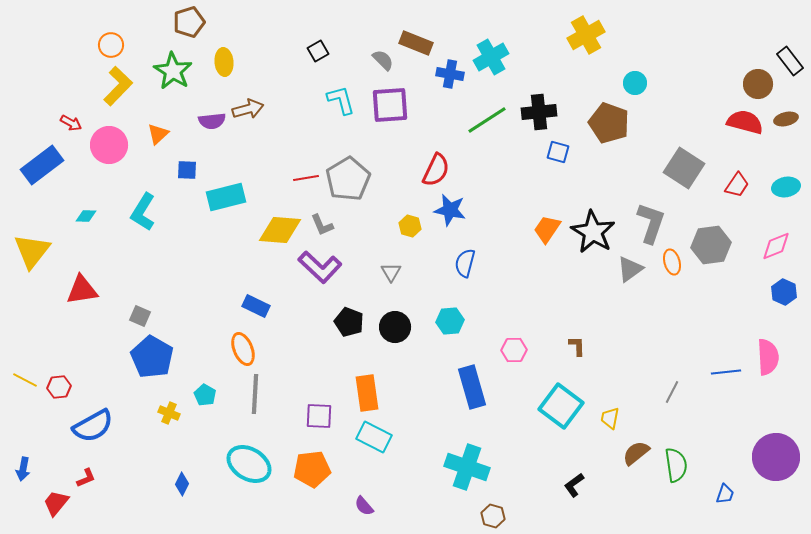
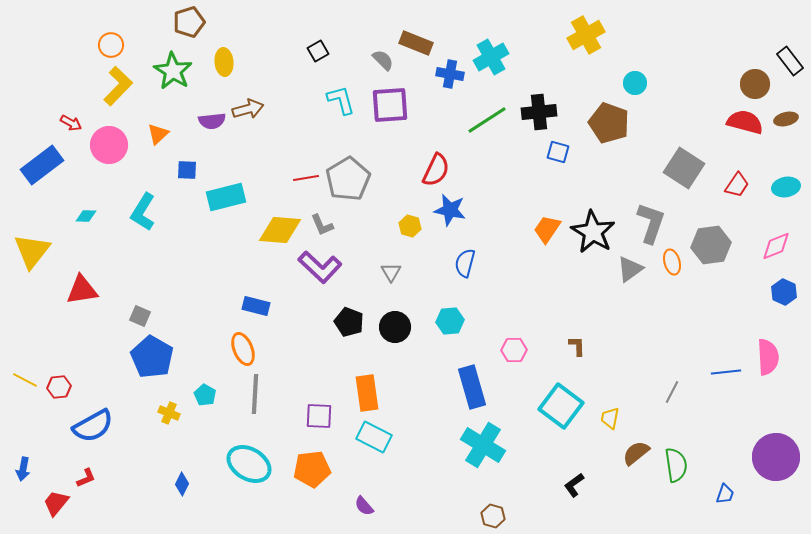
brown circle at (758, 84): moved 3 px left
blue rectangle at (256, 306): rotated 12 degrees counterclockwise
cyan cross at (467, 467): moved 16 px right, 22 px up; rotated 12 degrees clockwise
